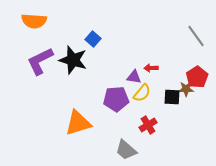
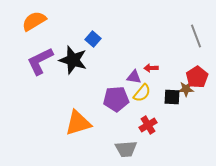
orange semicircle: rotated 145 degrees clockwise
gray line: rotated 15 degrees clockwise
gray trapezoid: moved 1 px up; rotated 45 degrees counterclockwise
